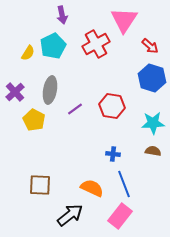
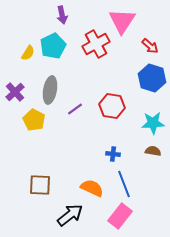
pink triangle: moved 2 px left, 1 px down
